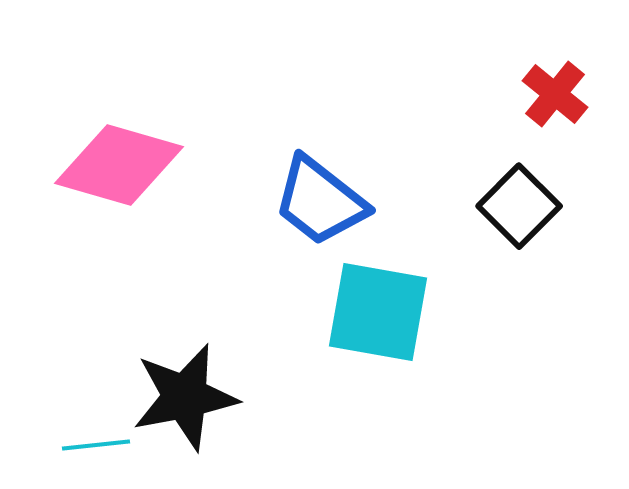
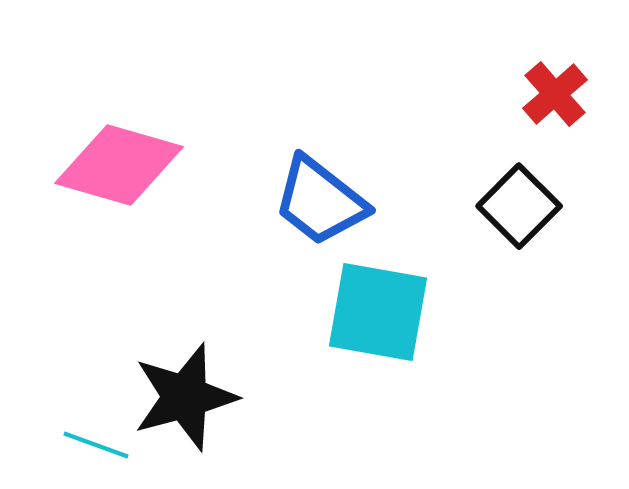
red cross: rotated 10 degrees clockwise
black star: rotated 4 degrees counterclockwise
cyan line: rotated 26 degrees clockwise
